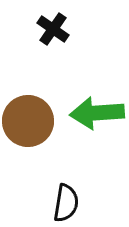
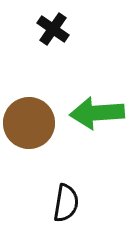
brown circle: moved 1 px right, 2 px down
